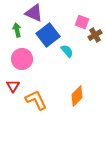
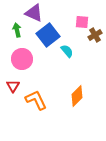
pink square: rotated 16 degrees counterclockwise
